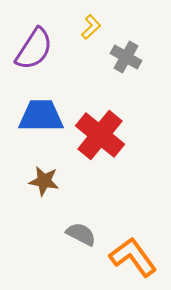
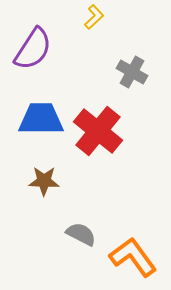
yellow L-shape: moved 3 px right, 10 px up
purple semicircle: moved 1 px left
gray cross: moved 6 px right, 15 px down
blue trapezoid: moved 3 px down
red cross: moved 2 px left, 4 px up
brown star: rotated 8 degrees counterclockwise
